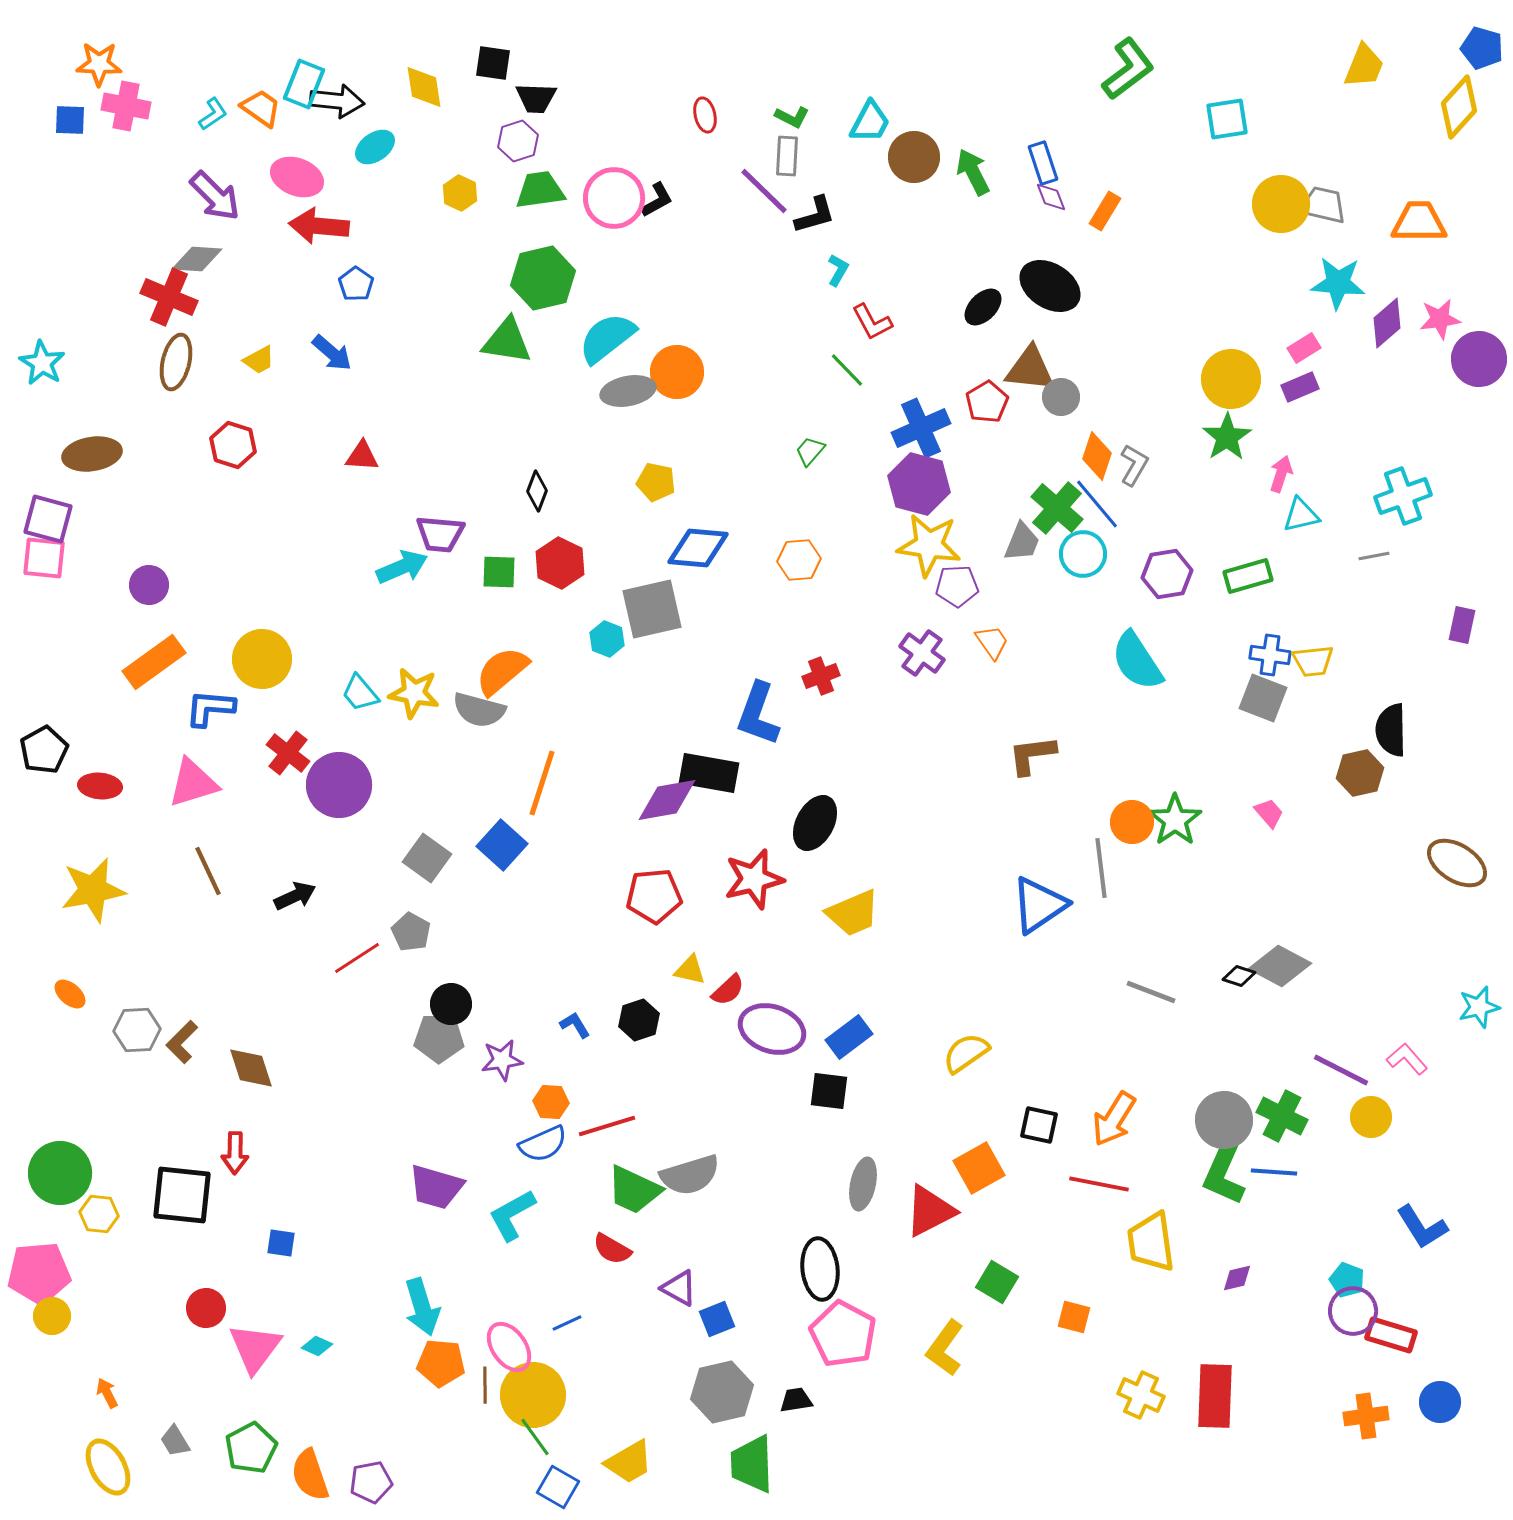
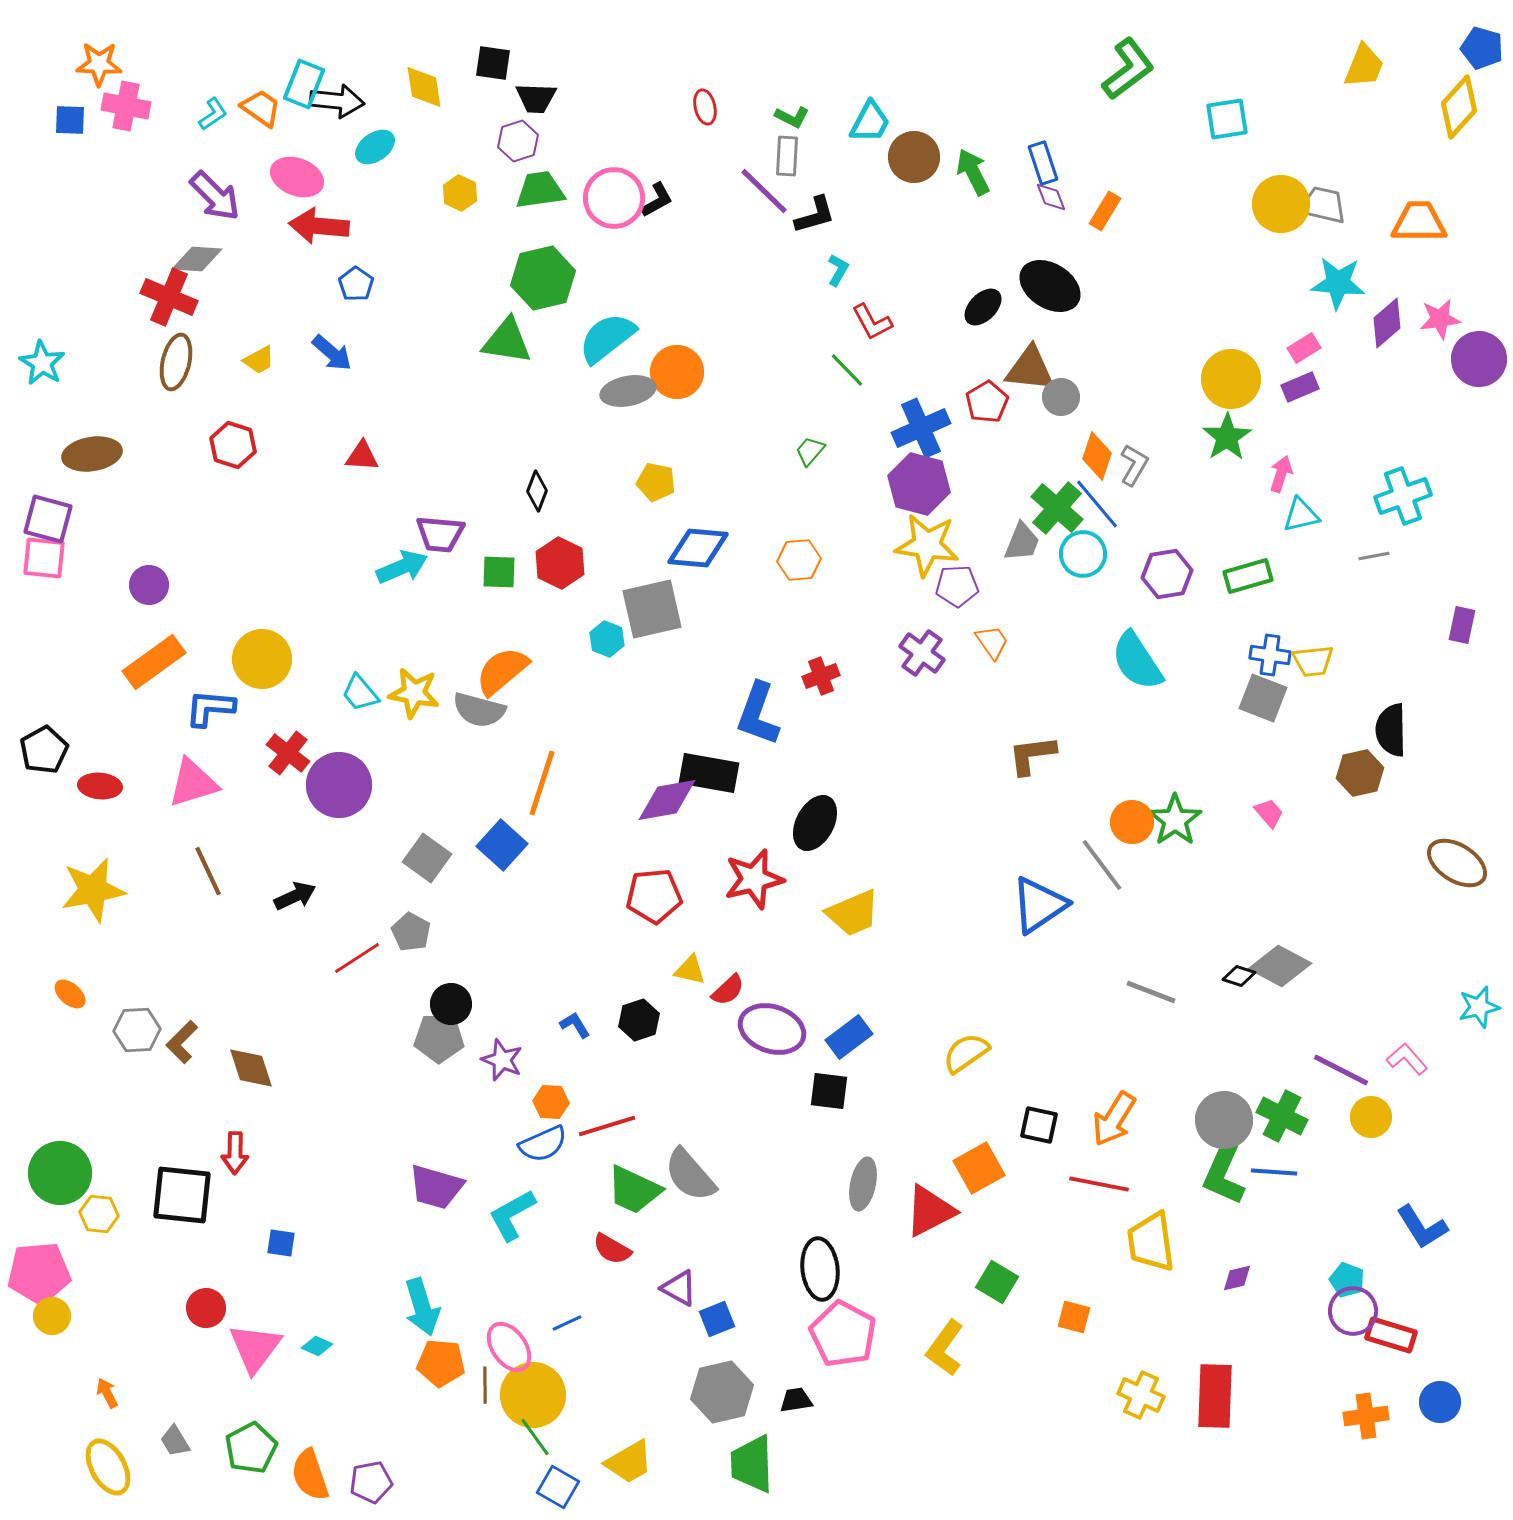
red ellipse at (705, 115): moved 8 px up
yellow star at (929, 545): moved 2 px left
gray line at (1101, 868): moved 1 px right, 3 px up; rotated 30 degrees counterclockwise
purple star at (502, 1060): rotated 30 degrees clockwise
gray semicircle at (690, 1175): rotated 66 degrees clockwise
